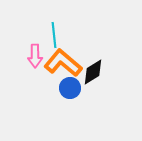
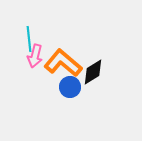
cyan line: moved 25 px left, 4 px down
pink arrow: rotated 15 degrees clockwise
blue circle: moved 1 px up
